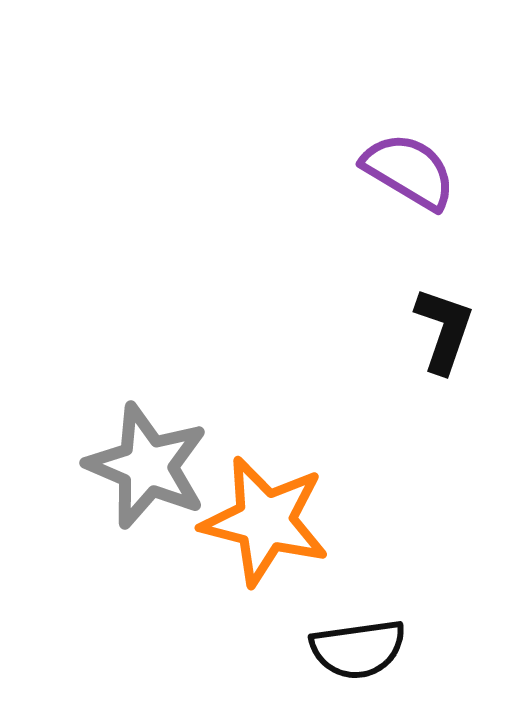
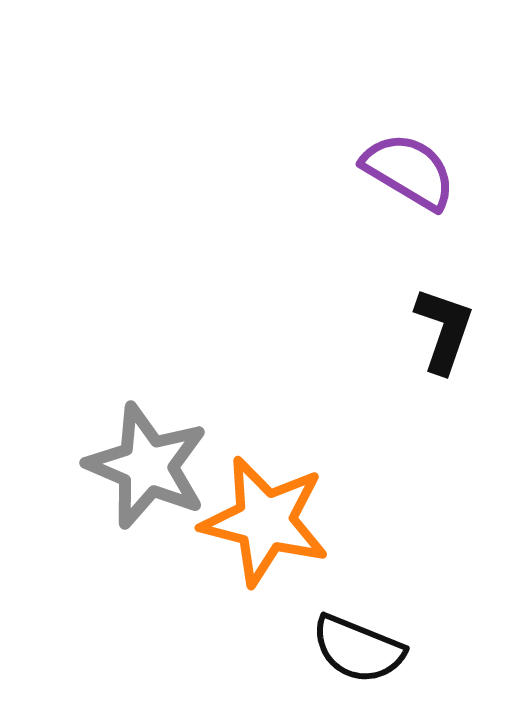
black semicircle: rotated 30 degrees clockwise
